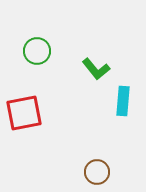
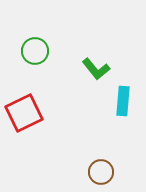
green circle: moved 2 px left
red square: rotated 15 degrees counterclockwise
brown circle: moved 4 px right
